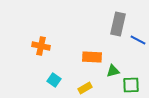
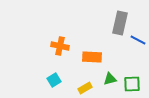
gray rectangle: moved 2 px right, 1 px up
orange cross: moved 19 px right
green triangle: moved 3 px left, 8 px down
cyan square: rotated 24 degrees clockwise
green square: moved 1 px right, 1 px up
